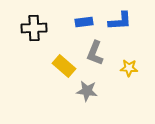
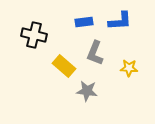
black cross: moved 7 px down; rotated 15 degrees clockwise
